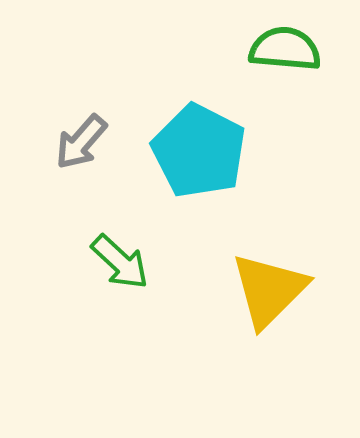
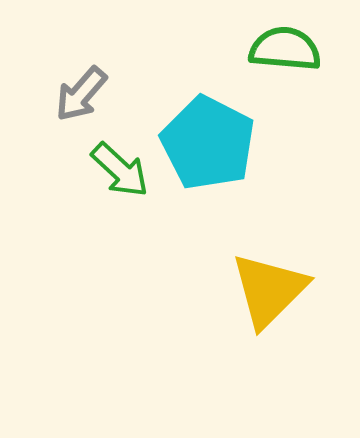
gray arrow: moved 48 px up
cyan pentagon: moved 9 px right, 8 px up
green arrow: moved 92 px up
